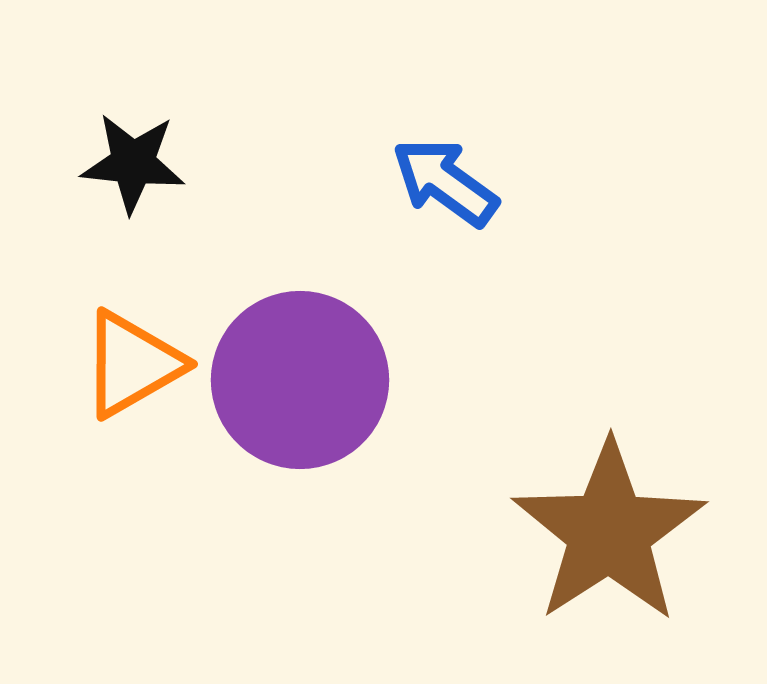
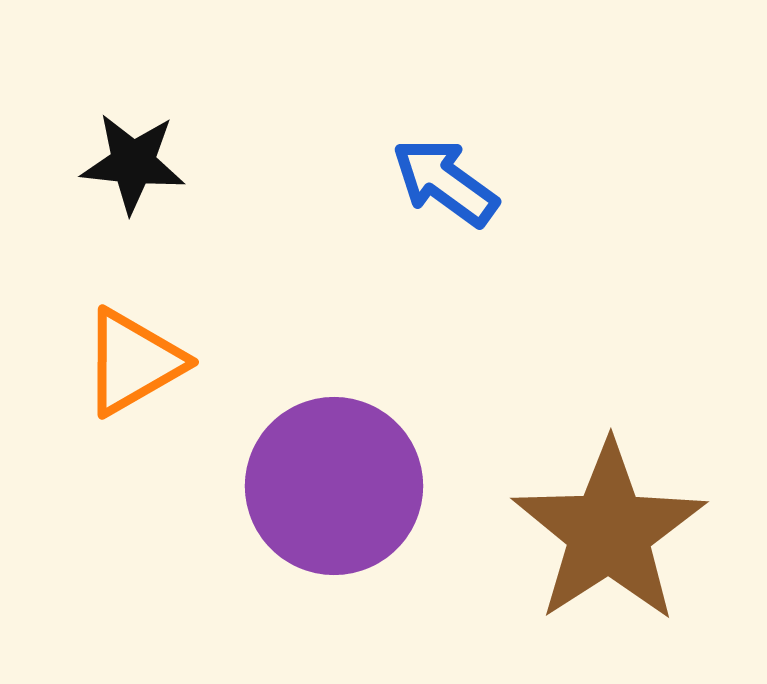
orange triangle: moved 1 px right, 2 px up
purple circle: moved 34 px right, 106 px down
